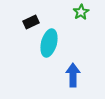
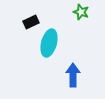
green star: rotated 21 degrees counterclockwise
